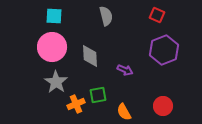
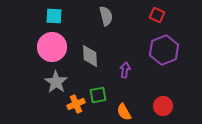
purple arrow: rotated 105 degrees counterclockwise
